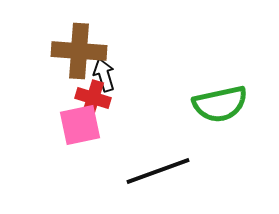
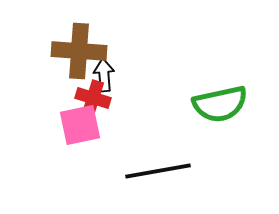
black arrow: rotated 12 degrees clockwise
black line: rotated 10 degrees clockwise
